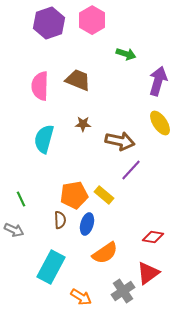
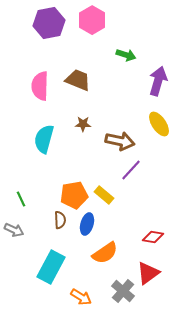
purple hexagon: rotated 8 degrees clockwise
green arrow: moved 1 px down
yellow ellipse: moved 1 px left, 1 px down
gray cross: rotated 15 degrees counterclockwise
